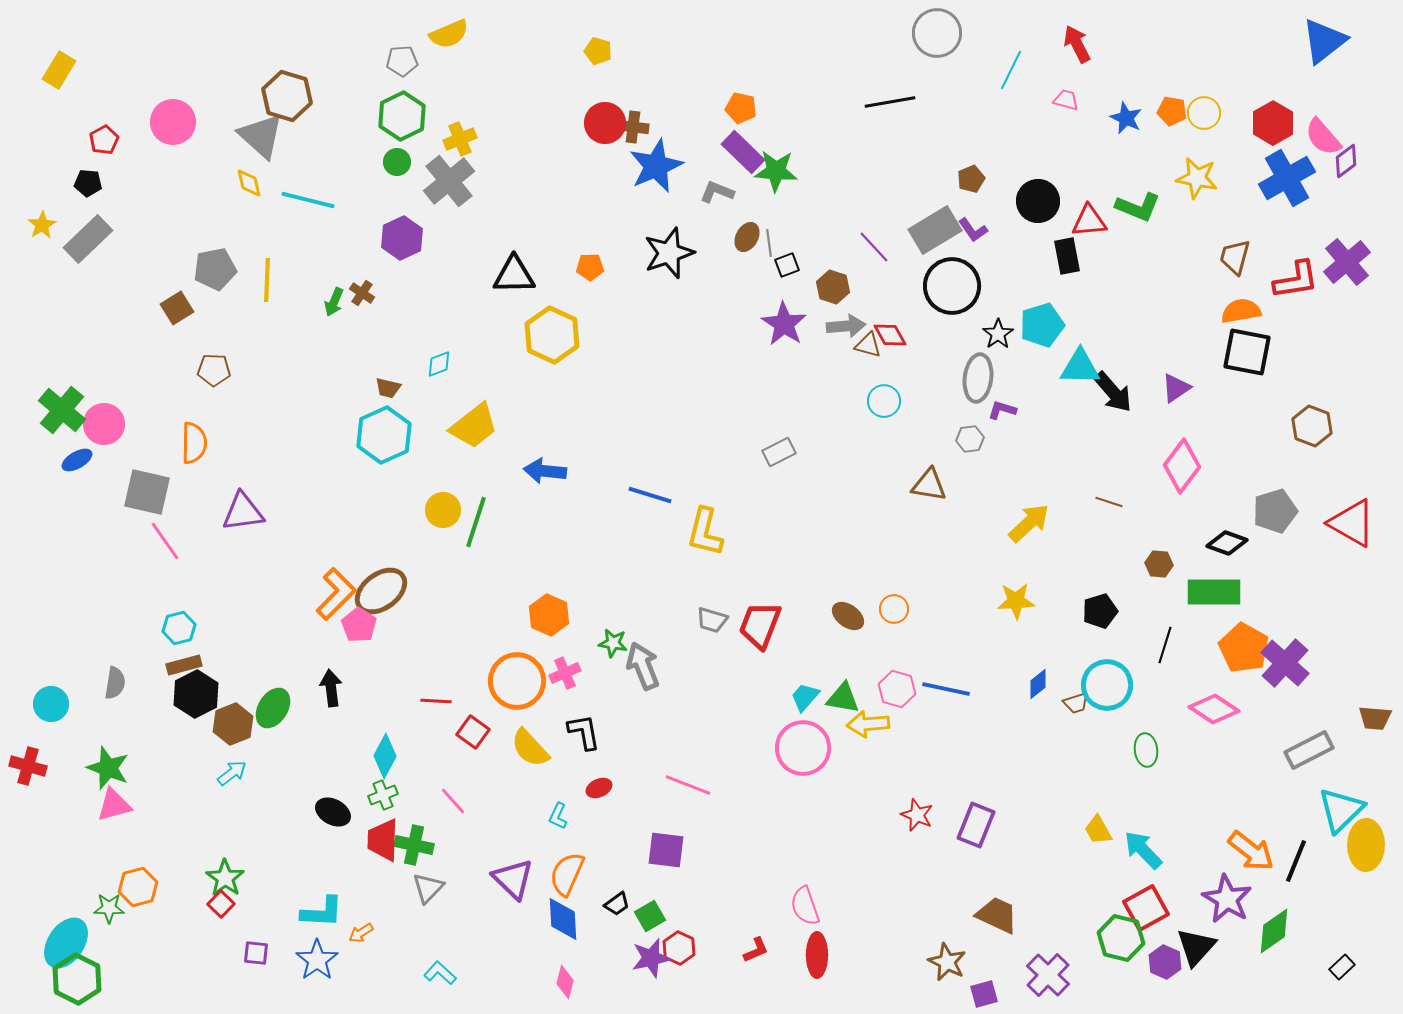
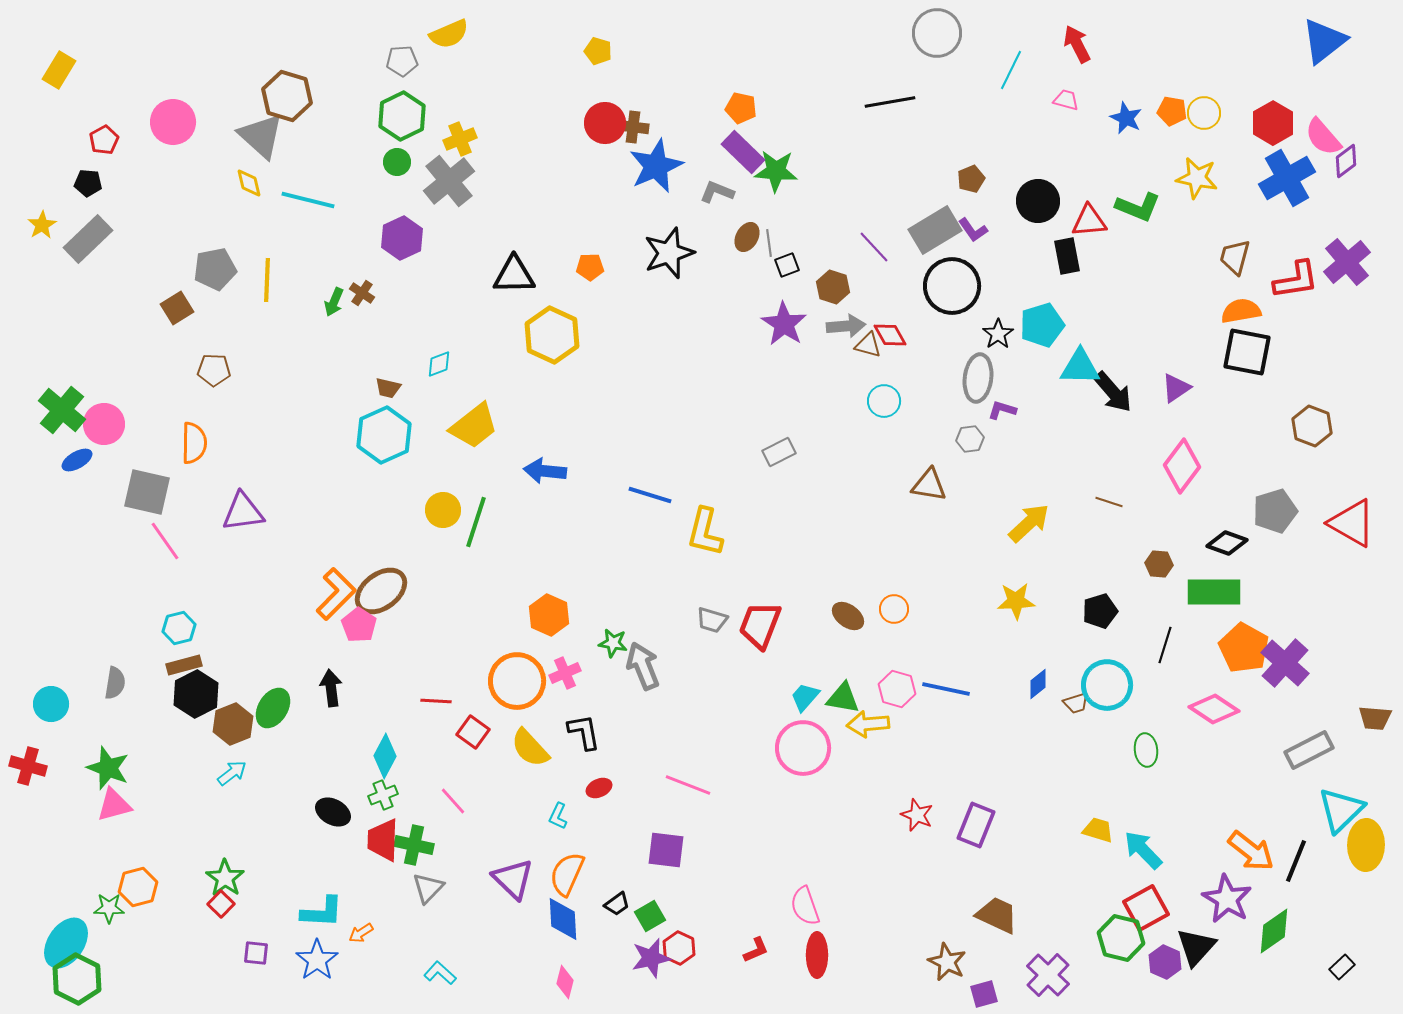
yellow trapezoid at (1098, 830): rotated 136 degrees clockwise
